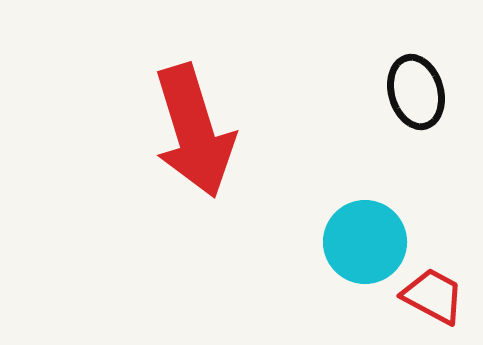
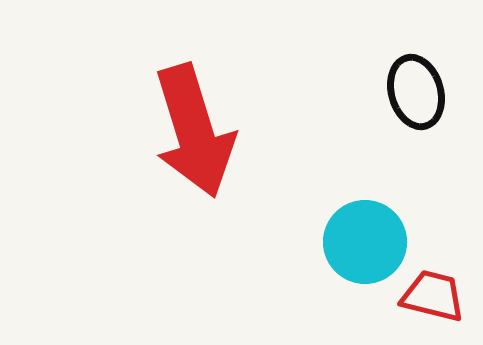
red trapezoid: rotated 14 degrees counterclockwise
